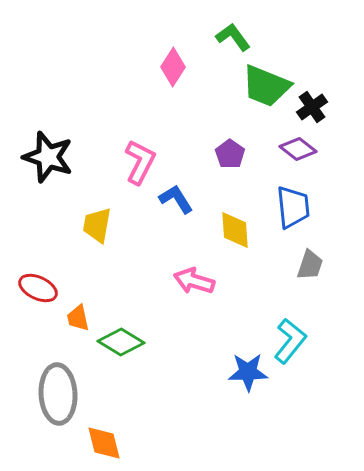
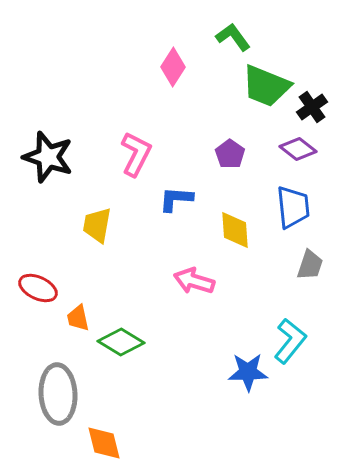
pink L-shape: moved 4 px left, 8 px up
blue L-shape: rotated 54 degrees counterclockwise
